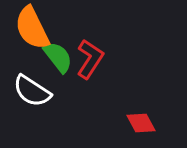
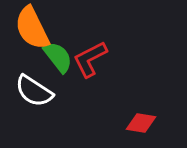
red L-shape: rotated 150 degrees counterclockwise
white semicircle: moved 2 px right
red diamond: rotated 52 degrees counterclockwise
